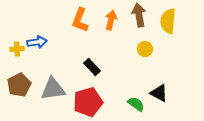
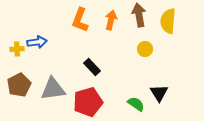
black triangle: rotated 30 degrees clockwise
